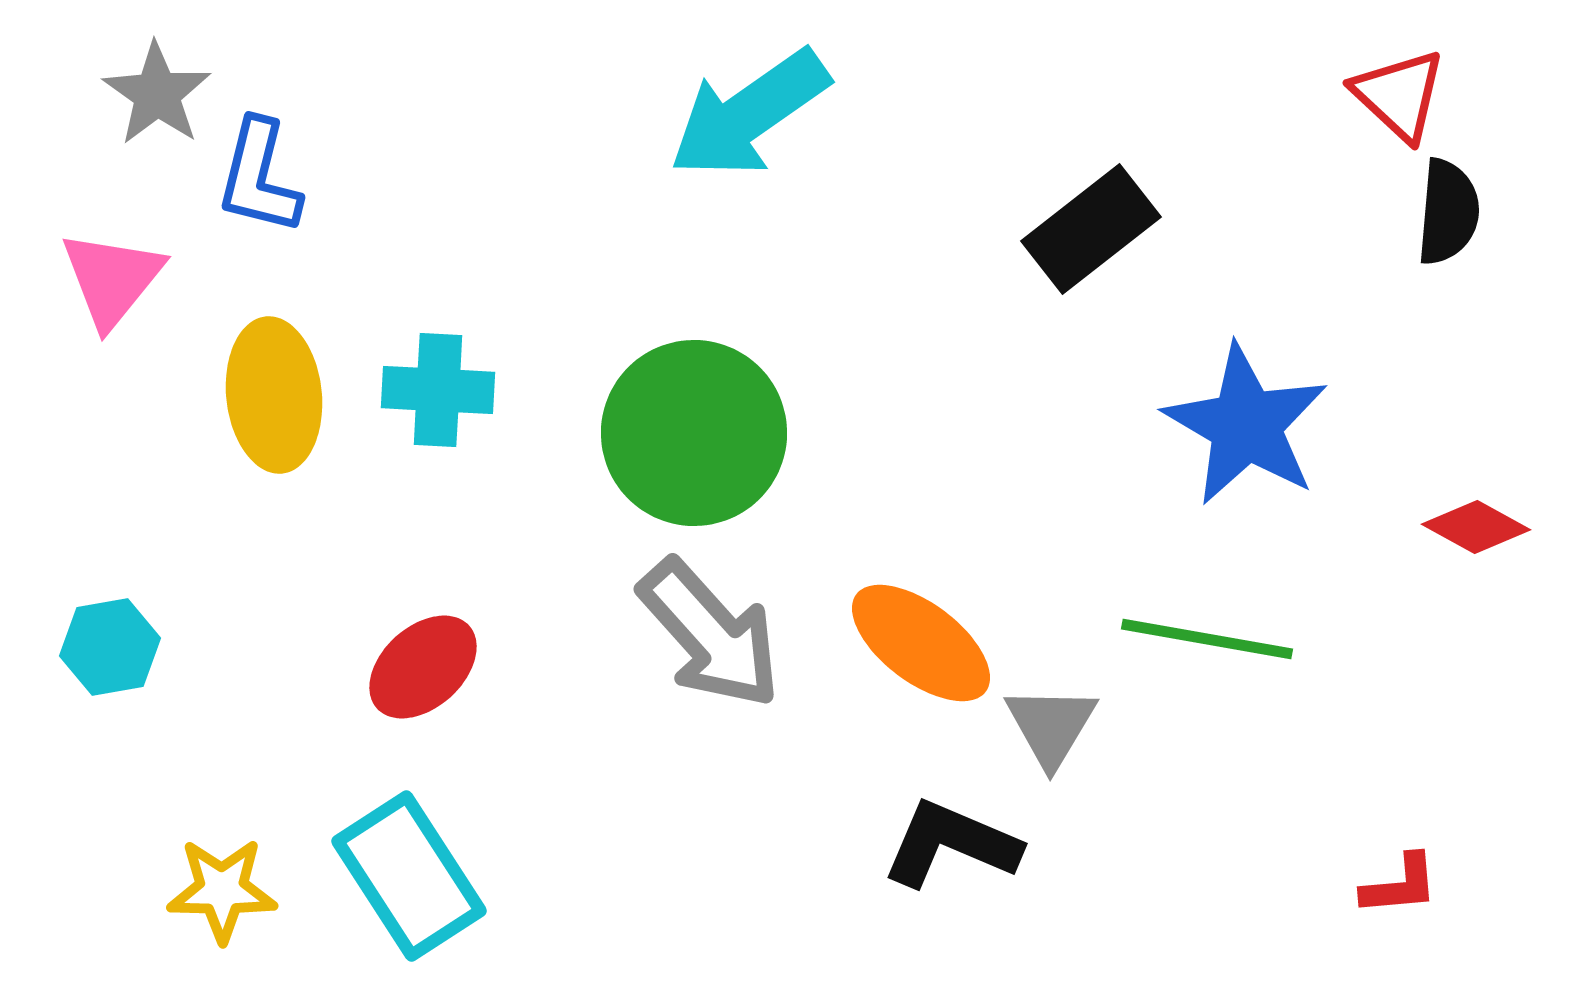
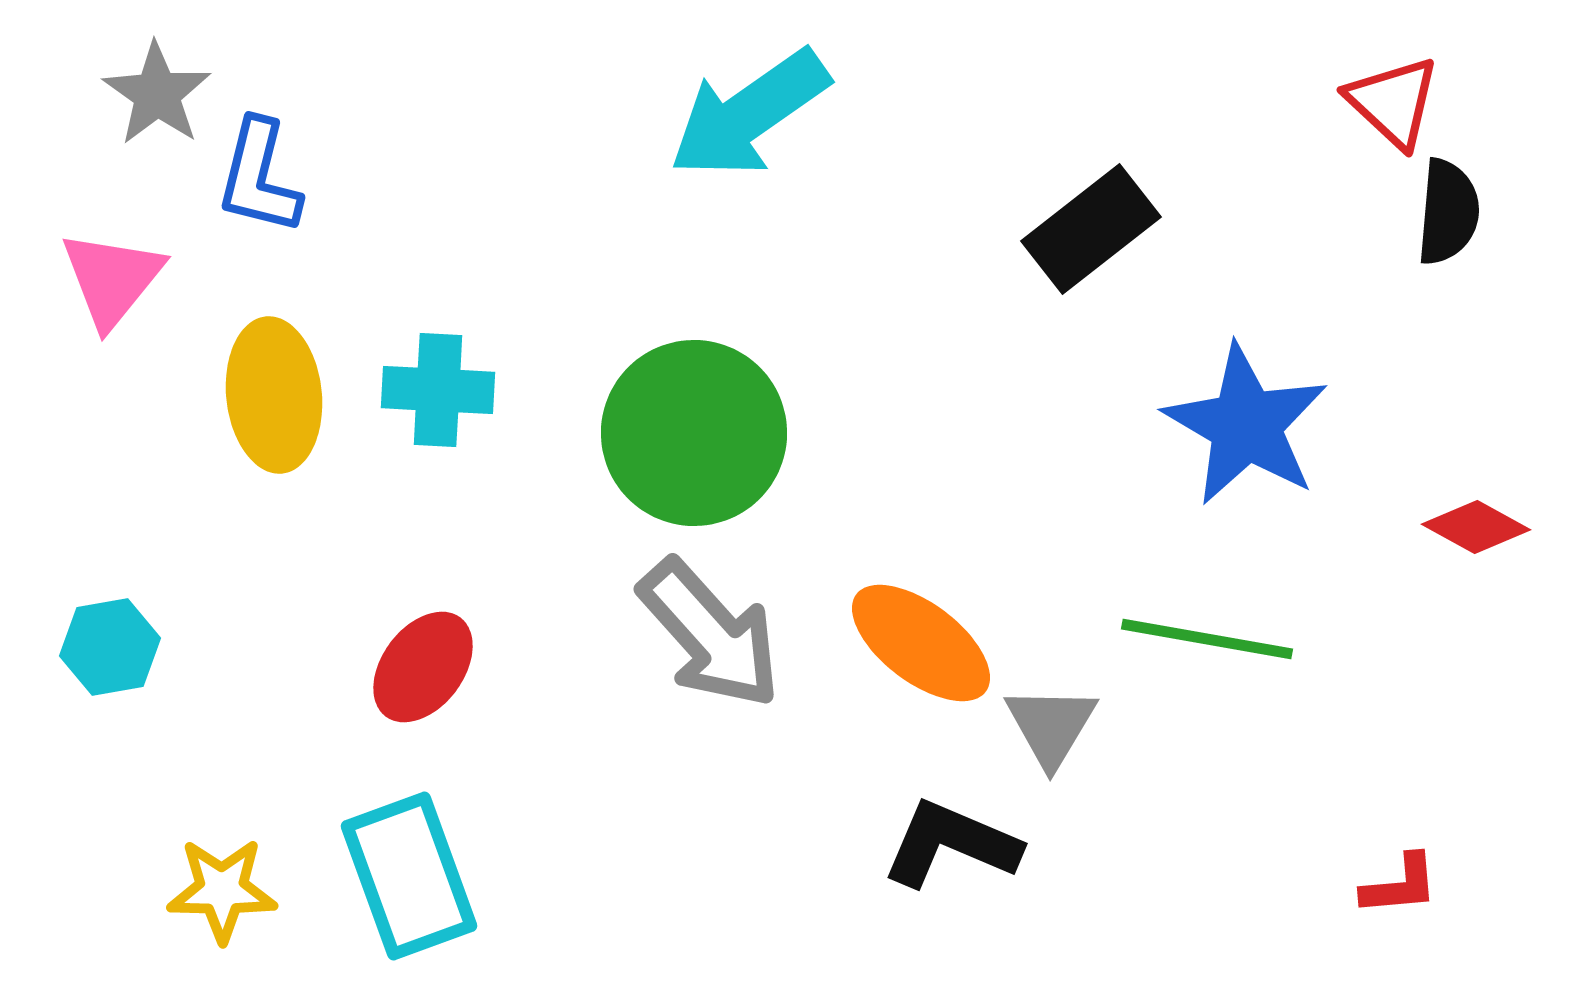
red triangle: moved 6 px left, 7 px down
red ellipse: rotated 11 degrees counterclockwise
cyan rectangle: rotated 13 degrees clockwise
